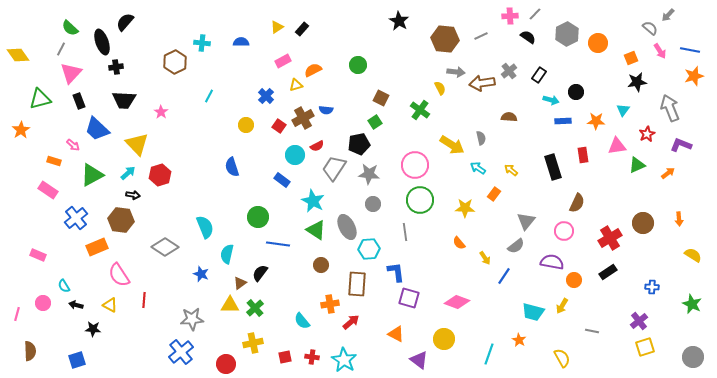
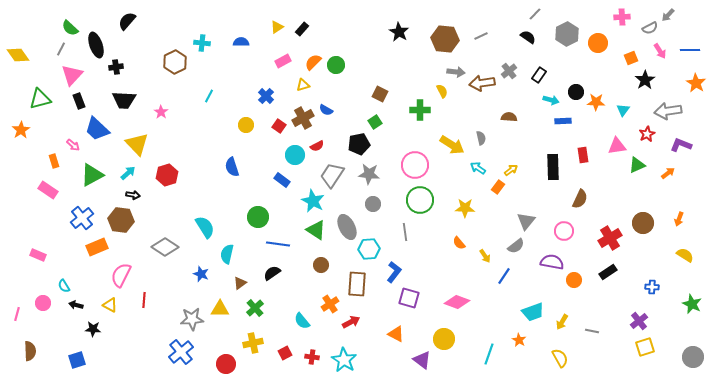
pink cross at (510, 16): moved 112 px right, 1 px down
black star at (399, 21): moved 11 px down
black semicircle at (125, 22): moved 2 px right, 1 px up
gray semicircle at (650, 28): rotated 112 degrees clockwise
black ellipse at (102, 42): moved 6 px left, 3 px down
blue line at (690, 50): rotated 12 degrees counterclockwise
green circle at (358, 65): moved 22 px left
orange semicircle at (313, 70): moved 8 px up; rotated 18 degrees counterclockwise
pink triangle at (71, 73): moved 1 px right, 2 px down
orange star at (694, 76): moved 2 px right, 7 px down; rotated 24 degrees counterclockwise
black star at (637, 82): moved 8 px right, 2 px up; rotated 24 degrees counterclockwise
yellow triangle at (296, 85): moved 7 px right
yellow semicircle at (440, 88): moved 2 px right, 3 px down
brown square at (381, 98): moved 1 px left, 4 px up
gray arrow at (670, 108): moved 2 px left, 3 px down; rotated 76 degrees counterclockwise
blue semicircle at (326, 110): rotated 24 degrees clockwise
green cross at (420, 110): rotated 36 degrees counterclockwise
orange star at (596, 121): moved 19 px up
orange rectangle at (54, 161): rotated 56 degrees clockwise
black rectangle at (553, 167): rotated 15 degrees clockwise
gray trapezoid at (334, 168): moved 2 px left, 7 px down
yellow arrow at (511, 170): rotated 104 degrees clockwise
red hexagon at (160, 175): moved 7 px right
orange rectangle at (494, 194): moved 4 px right, 7 px up
brown semicircle at (577, 203): moved 3 px right, 4 px up
blue cross at (76, 218): moved 6 px right
orange arrow at (679, 219): rotated 24 degrees clockwise
cyan semicircle at (205, 227): rotated 10 degrees counterclockwise
yellow semicircle at (693, 255): moved 8 px left
yellow arrow at (485, 258): moved 2 px up
blue L-shape at (396, 272): moved 2 px left; rotated 45 degrees clockwise
black semicircle at (260, 273): moved 12 px right; rotated 18 degrees clockwise
pink semicircle at (119, 275): moved 2 px right; rotated 60 degrees clockwise
orange cross at (330, 304): rotated 24 degrees counterclockwise
yellow triangle at (230, 305): moved 10 px left, 4 px down
yellow arrow at (562, 306): moved 16 px down
cyan trapezoid at (533, 312): rotated 35 degrees counterclockwise
red arrow at (351, 322): rotated 12 degrees clockwise
red square at (285, 357): moved 4 px up; rotated 16 degrees counterclockwise
yellow semicircle at (562, 358): moved 2 px left
purple triangle at (419, 360): moved 3 px right
